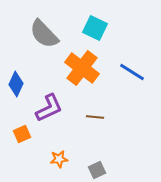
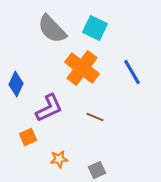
gray semicircle: moved 8 px right, 5 px up
blue line: rotated 28 degrees clockwise
brown line: rotated 18 degrees clockwise
orange square: moved 6 px right, 3 px down
